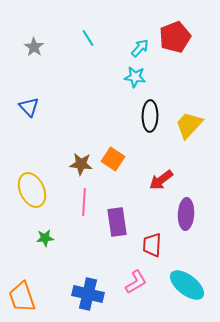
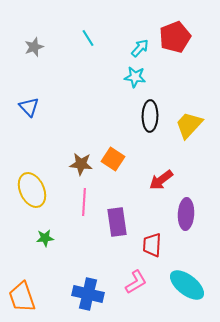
gray star: rotated 18 degrees clockwise
